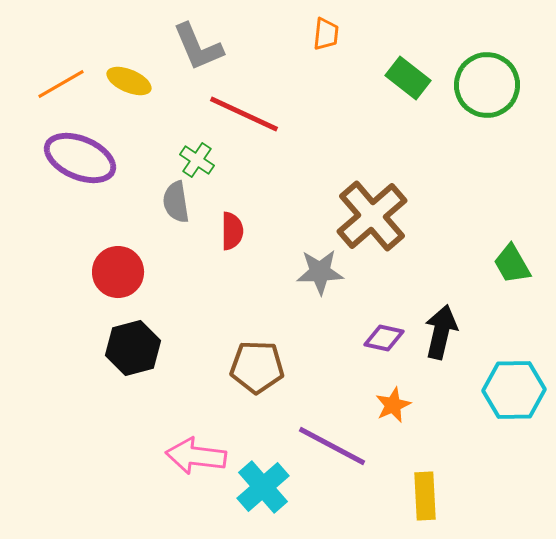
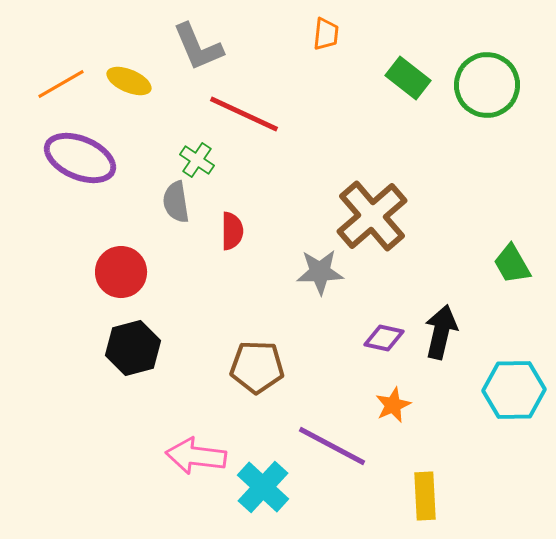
red circle: moved 3 px right
cyan cross: rotated 6 degrees counterclockwise
